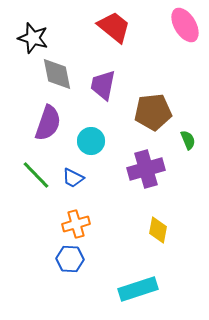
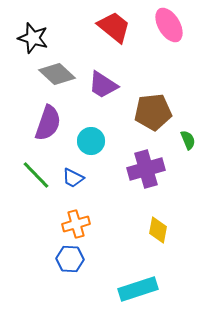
pink ellipse: moved 16 px left
gray diamond: rotated 36 degrees counterclockwise
purple trapezoid: rotated 68 degrees counterclockwise
